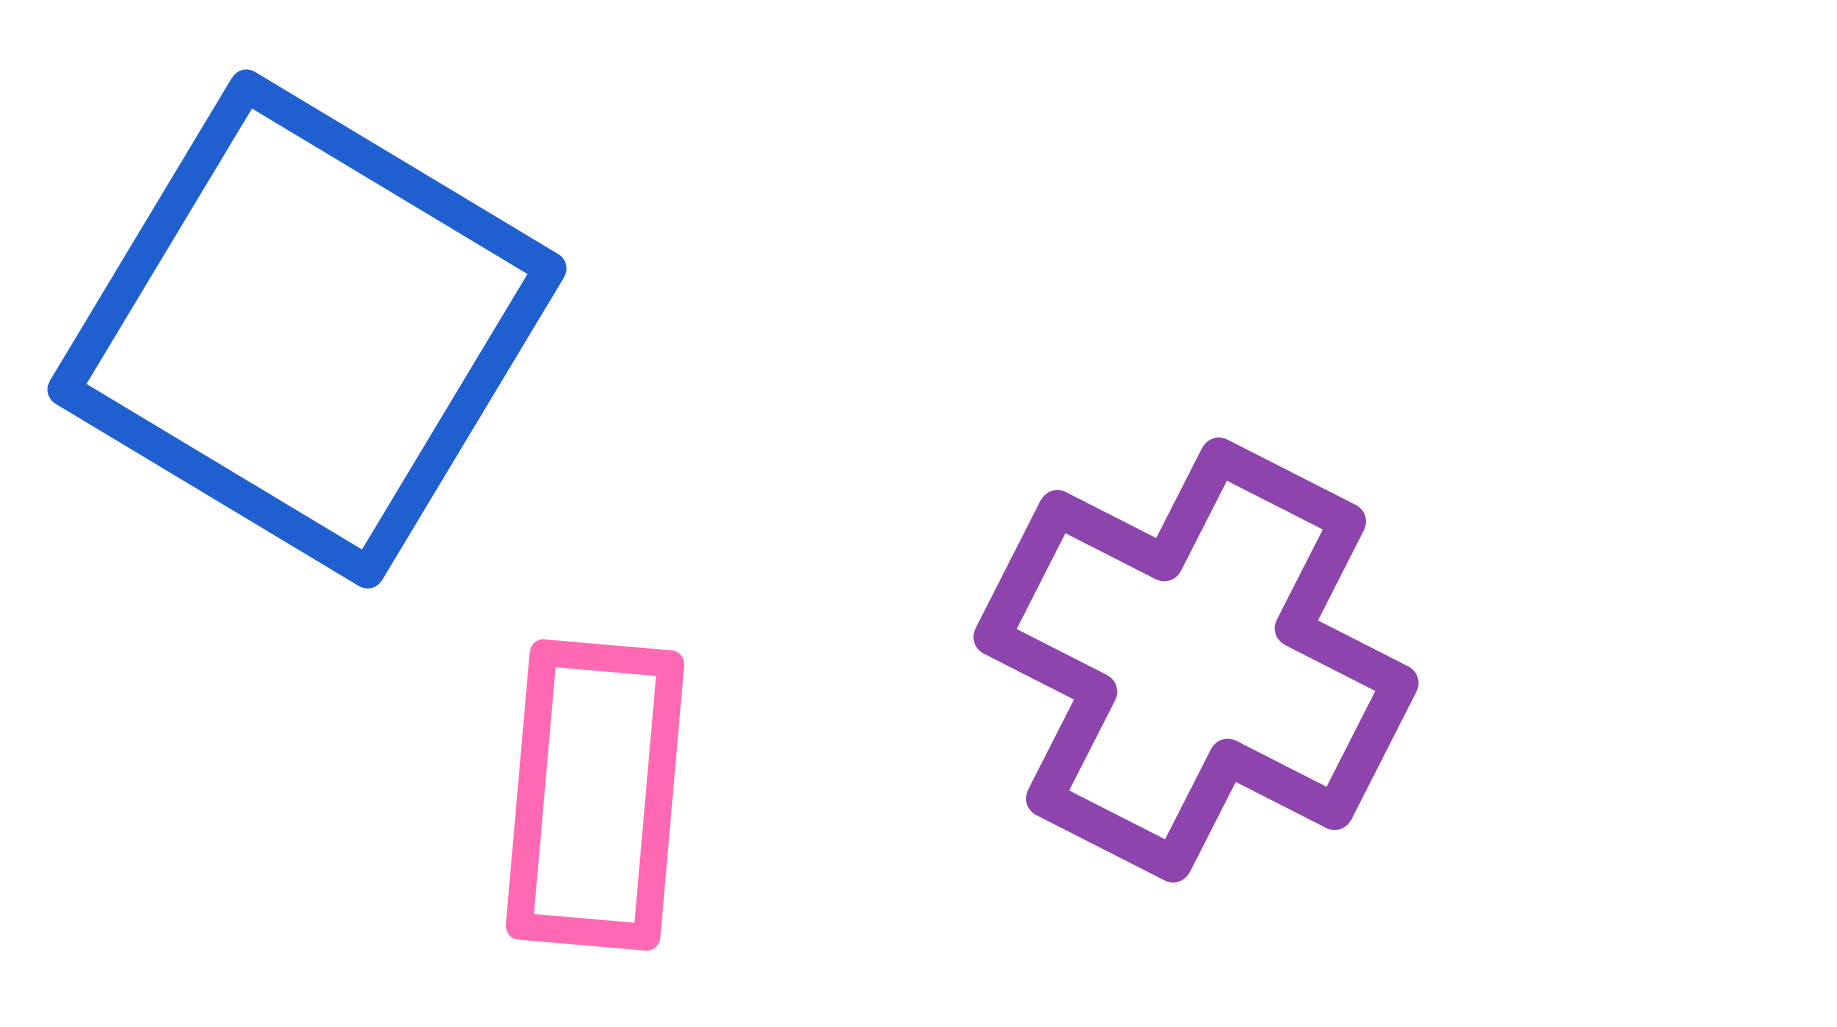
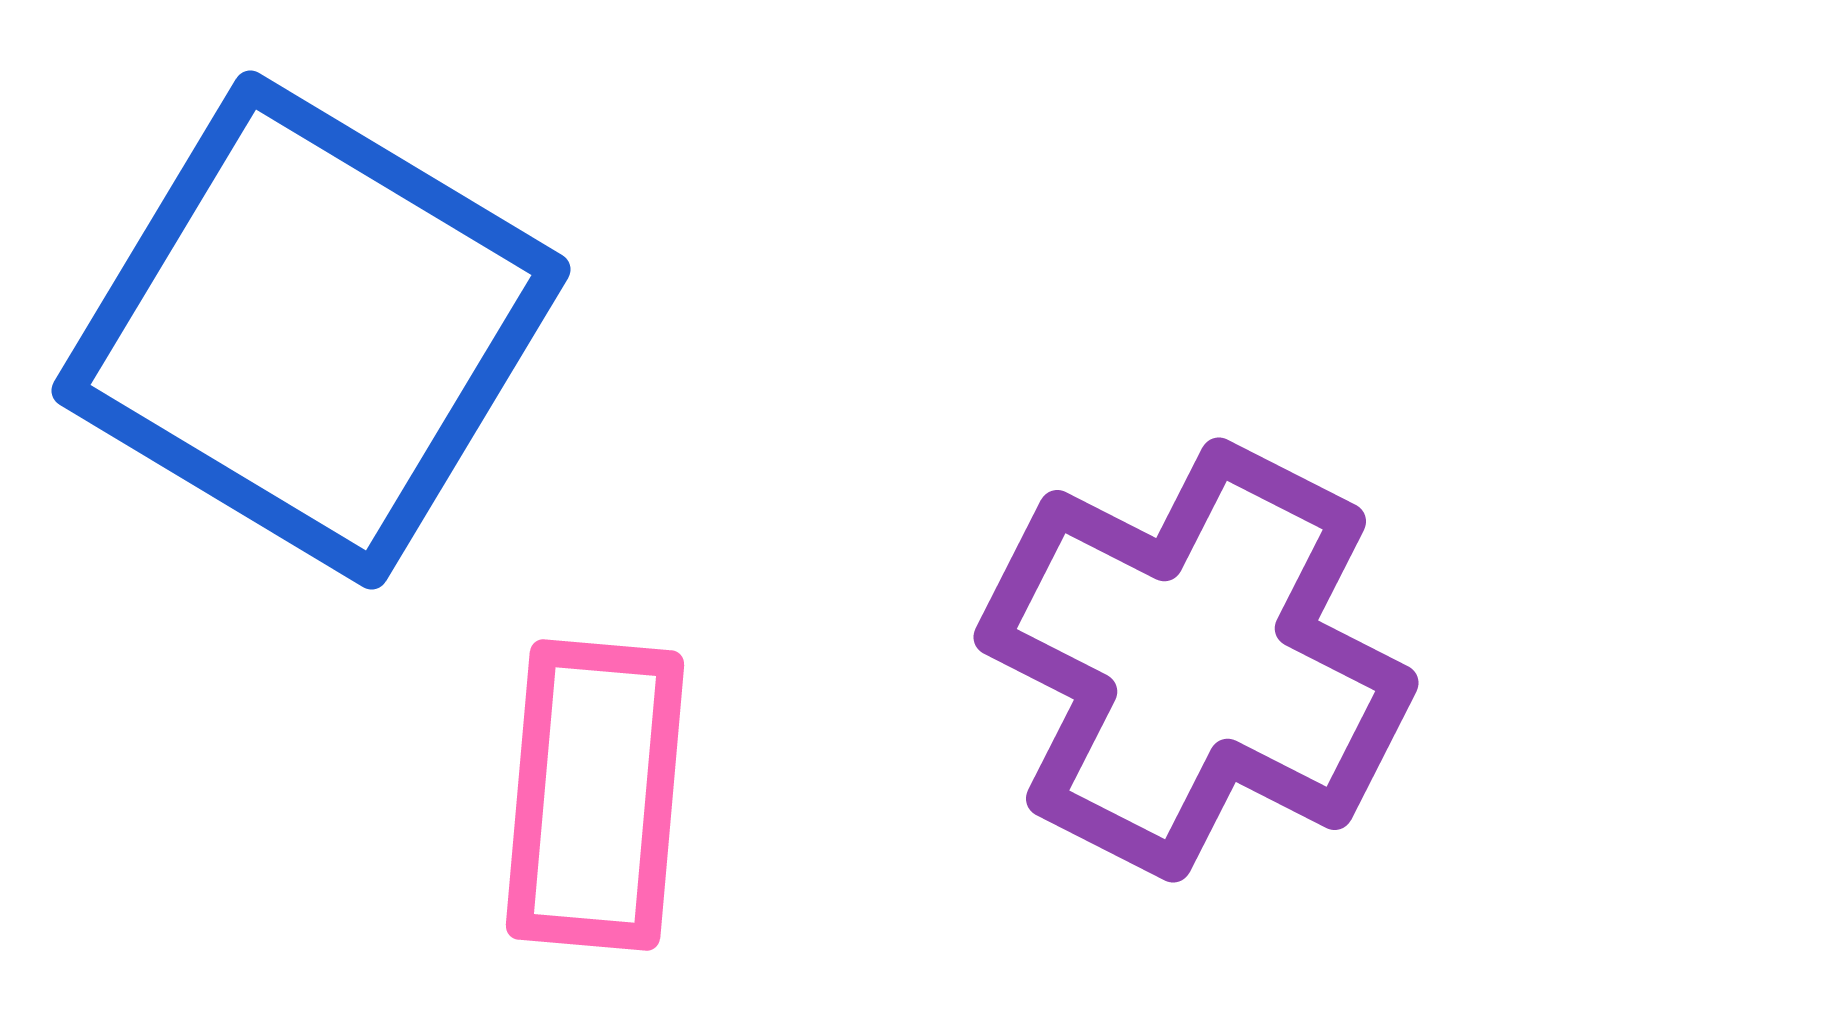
blue square: moved 4 px right, 1 px down
